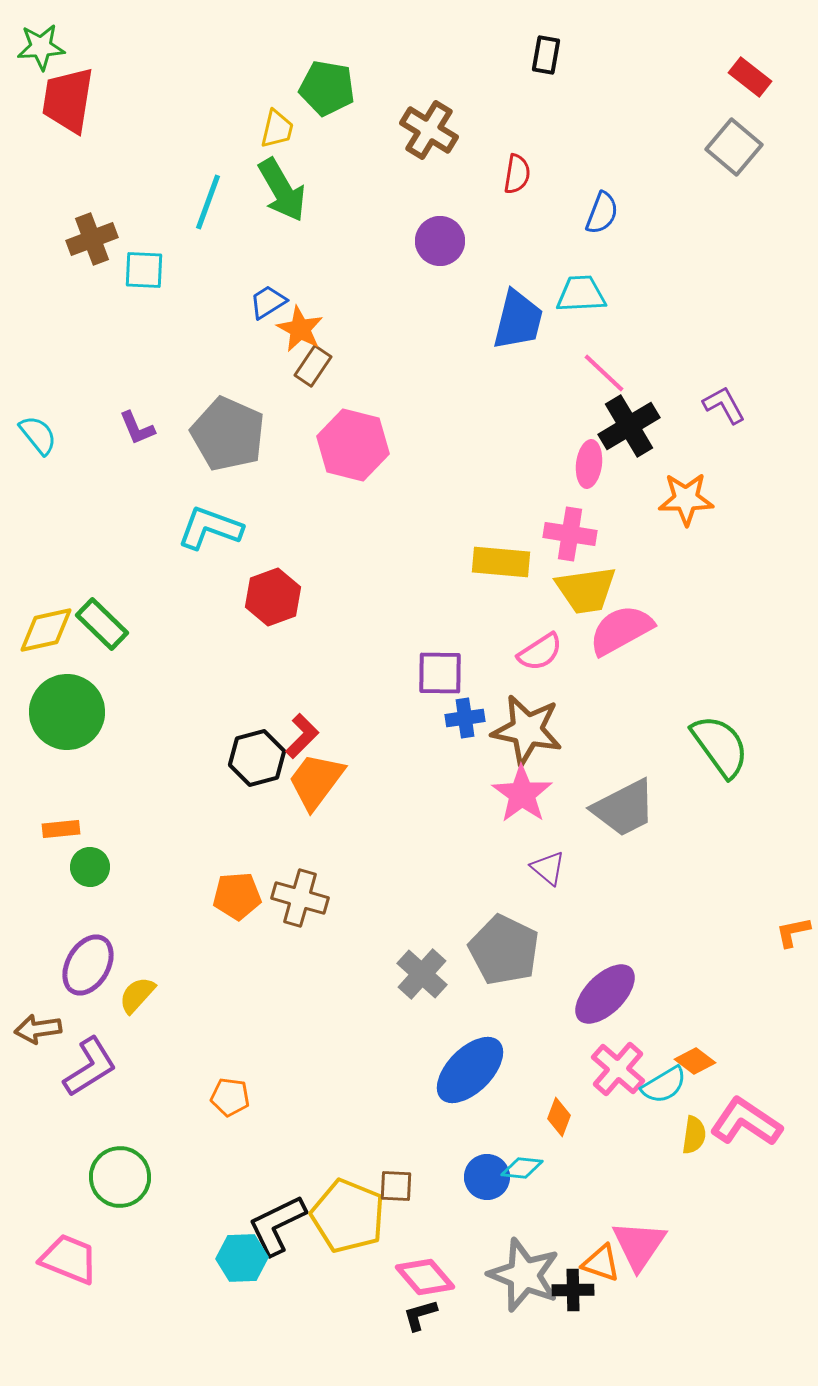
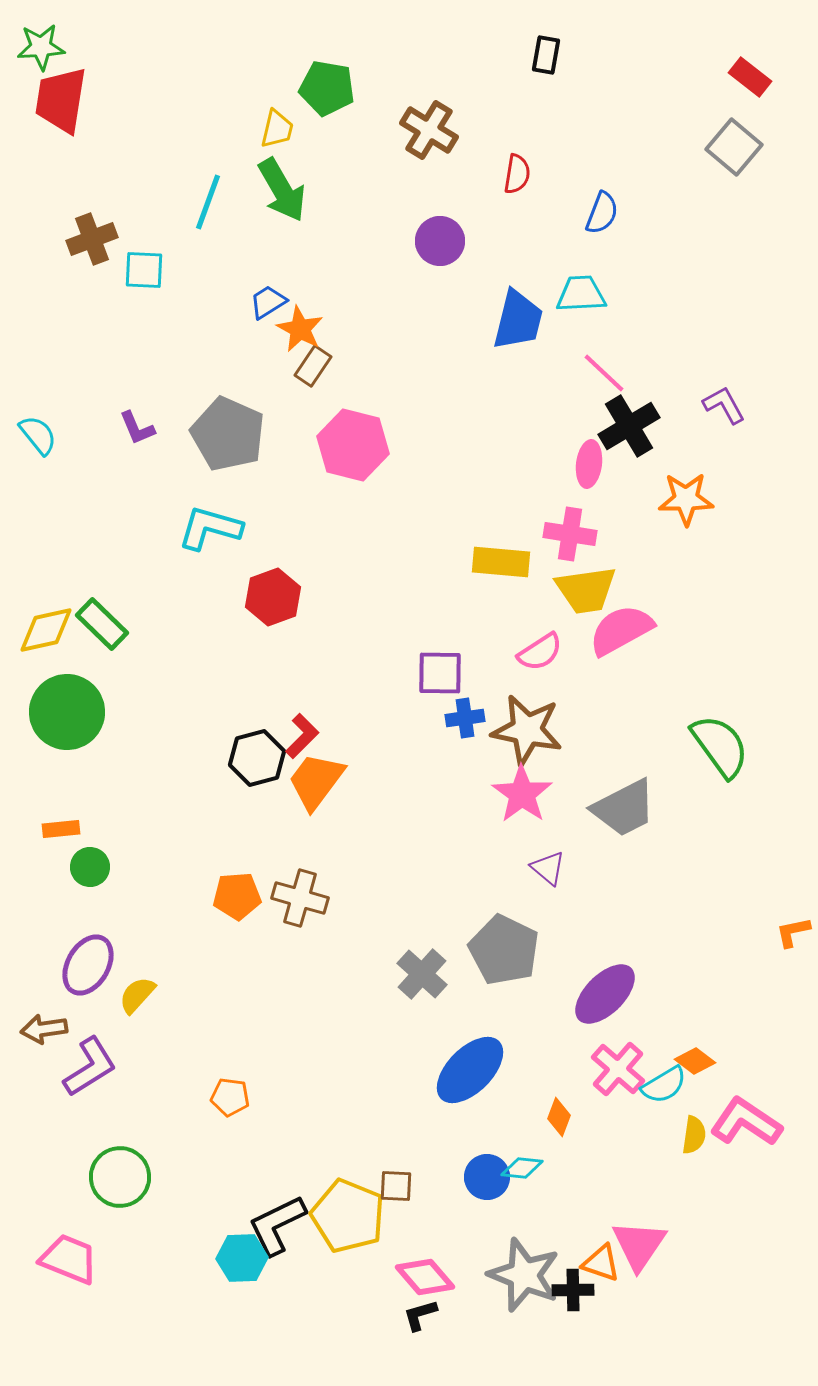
red trapezoid at (68, 100): moved 7 px left
cyan L-shape at (210, 528): rotated 4 degrees counterclockwise
brown arrow at (38, 1029): moved 6 px right
